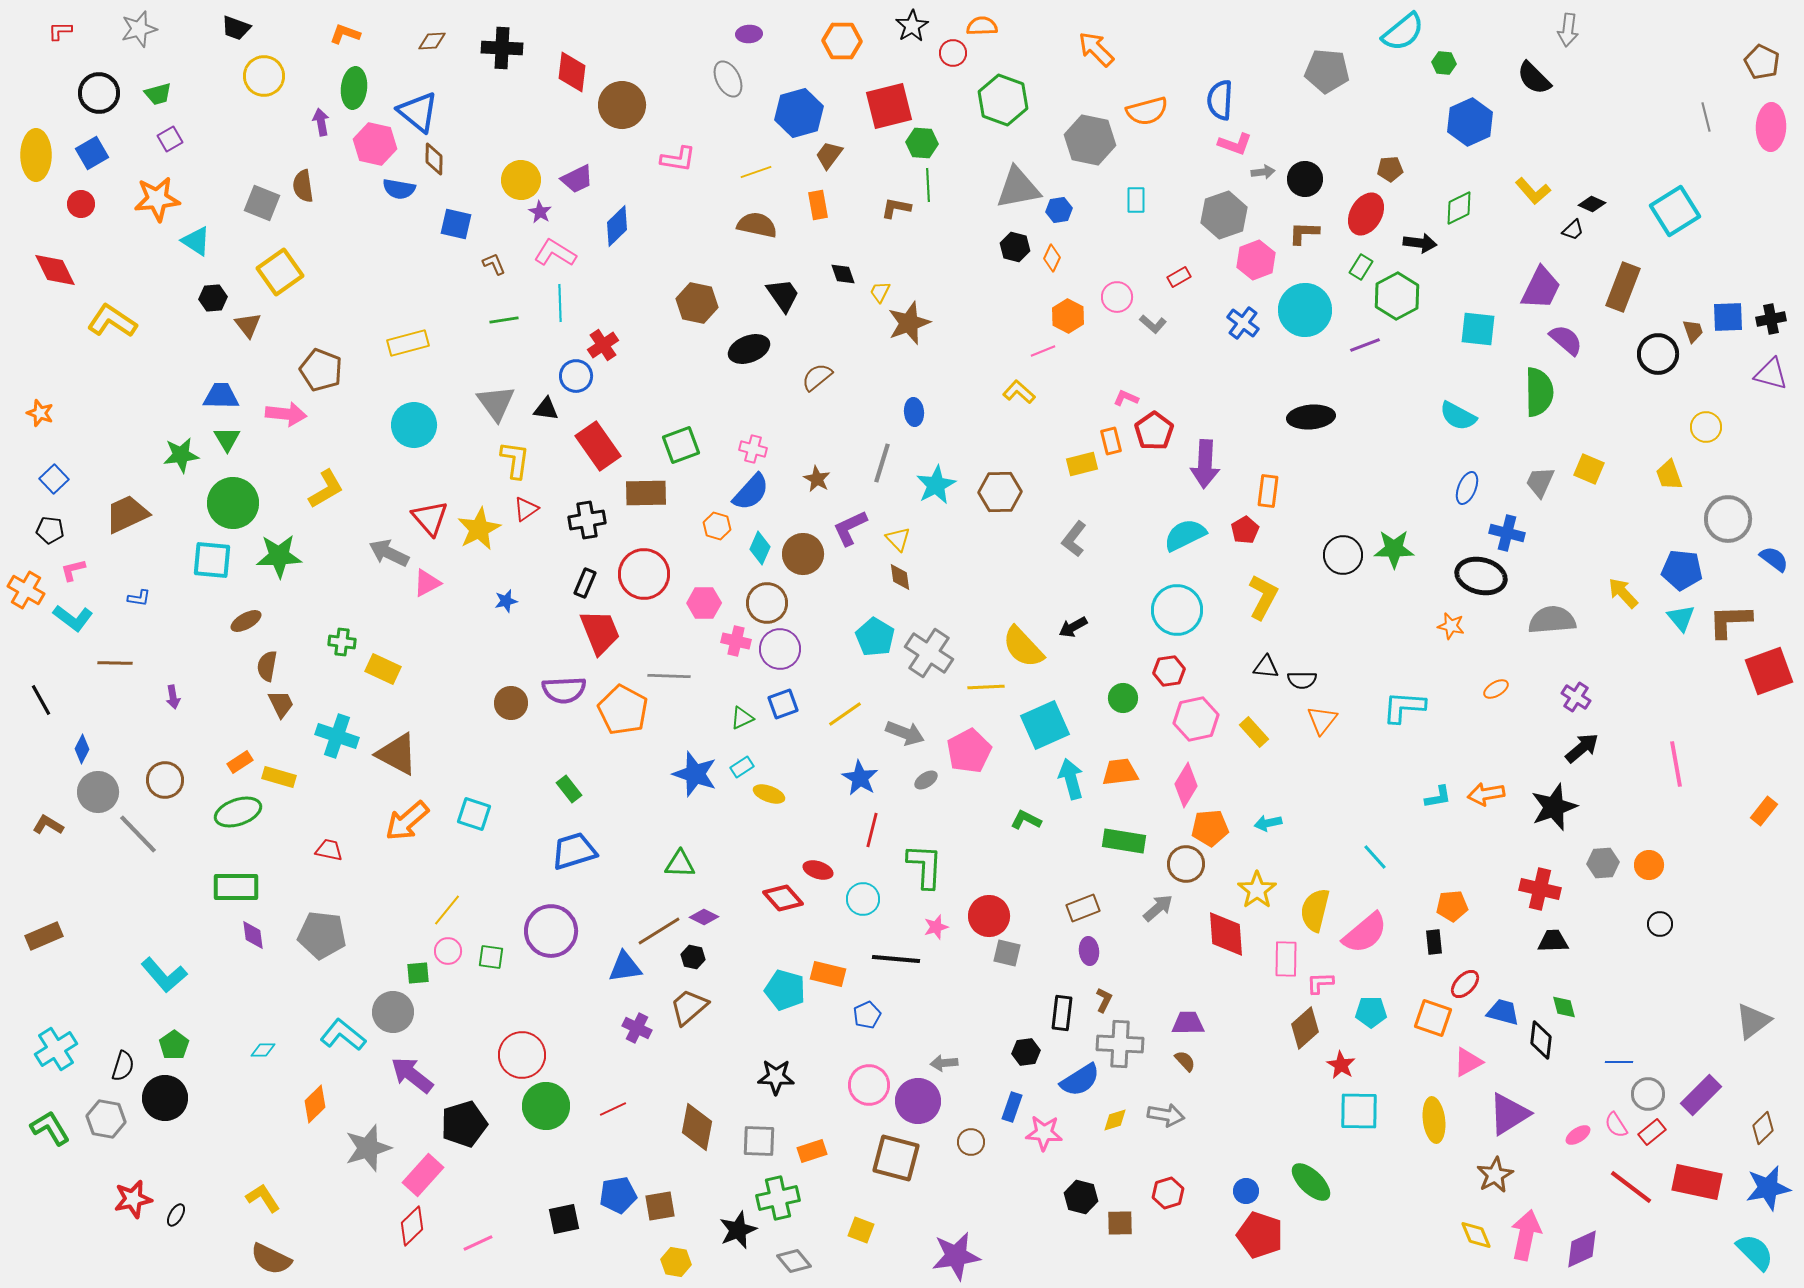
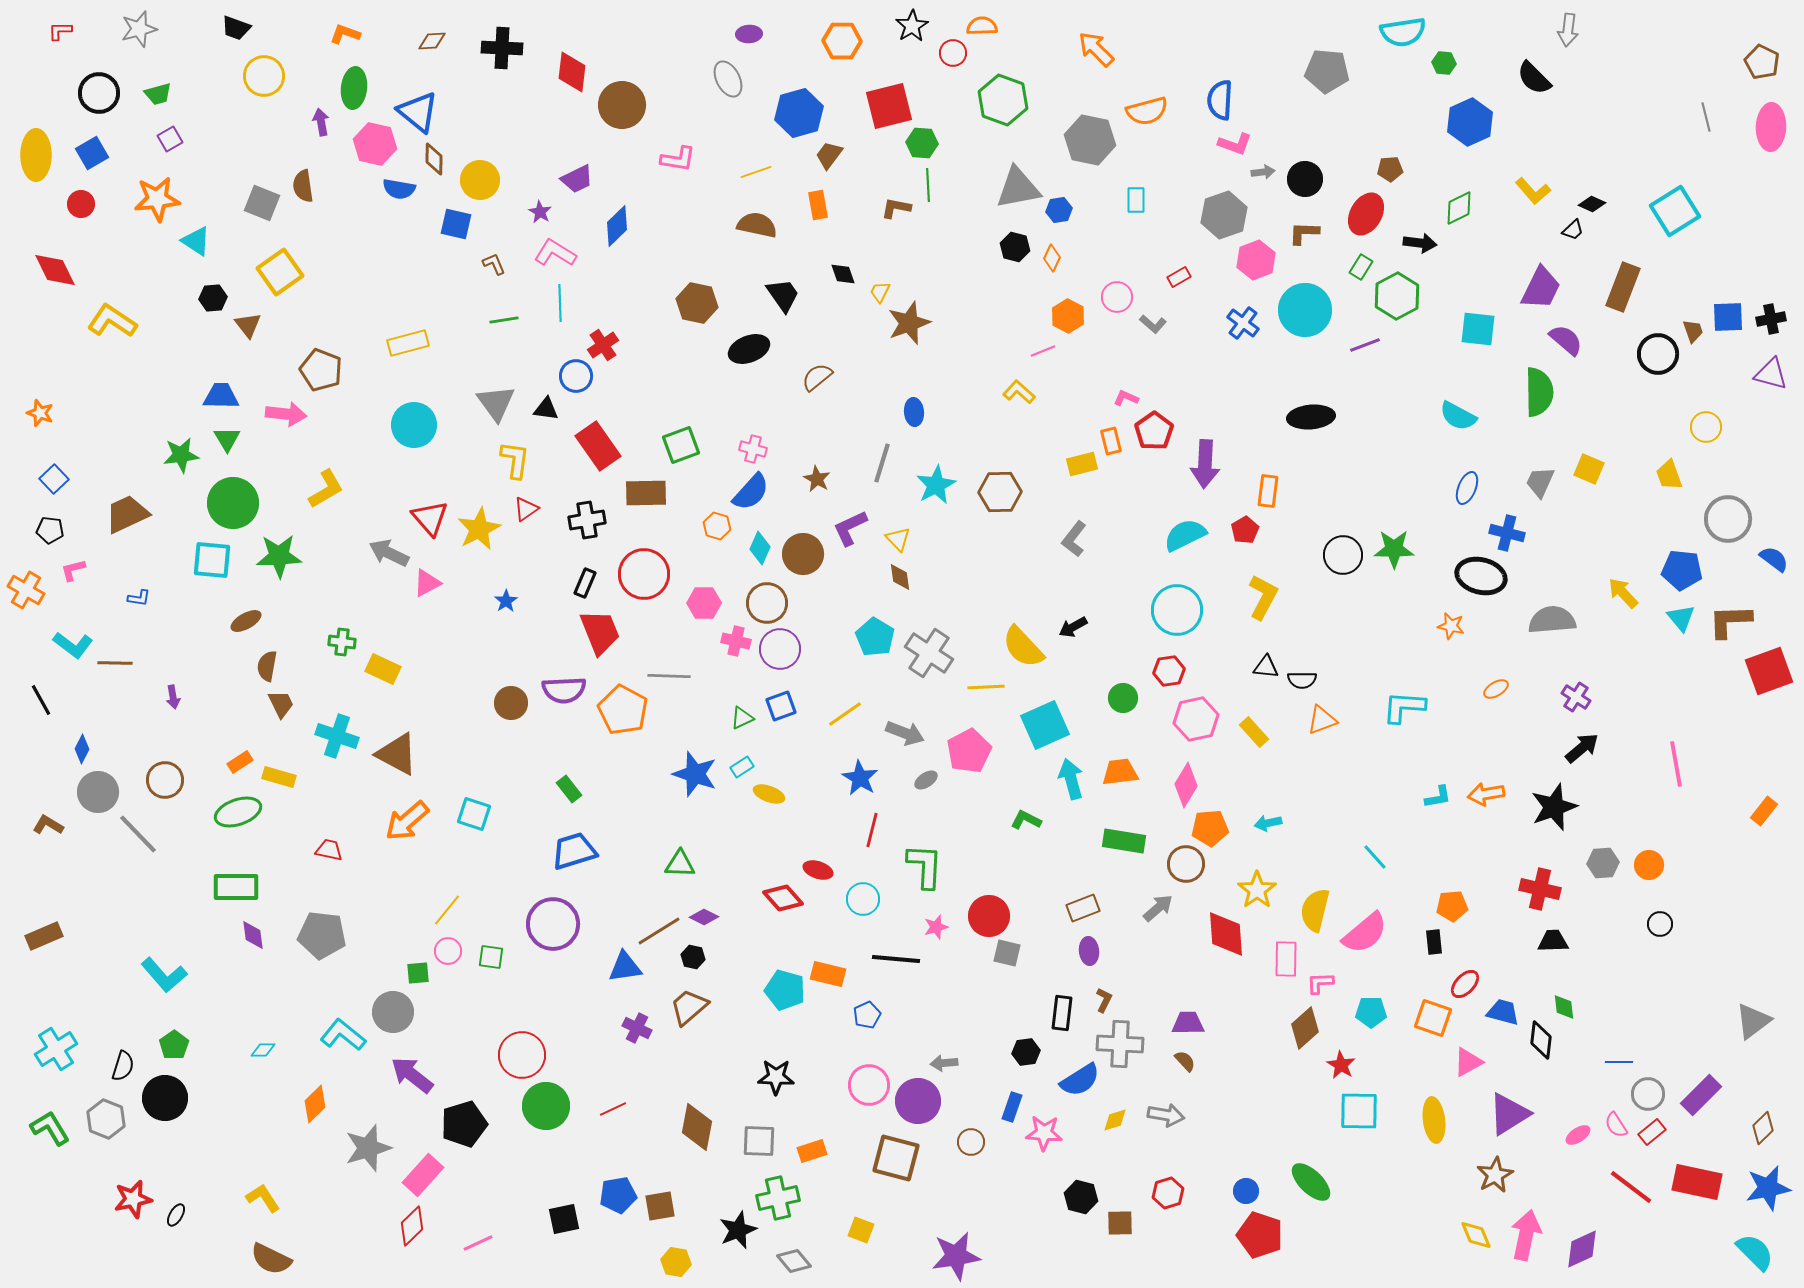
cyan semicircle at (1403, 32): rotated 30 degrees clockwise
yellow circle at (521, 180): moved 41 px left
blue star at (506, 601): rotated 20 degrees counterclockwise
cyan L-shape at (73, 618): moved 27 px down
blue square at (783, 704): moved 2 px left, 2 px down
orange triangle at (1322, 720): rotated 32 degrees clockwise
purple circle at (551, 931): moved 2 px right, 7 px up
green diamond at (1564, 1007): rotated 8 degrees clockwise
gray hexagon at (106, 1119): rotated 12 degrees clockwise
